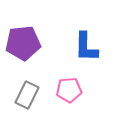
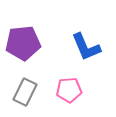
blue L-shape: rotated 24 degrees counterclockwise
gray rectangle: moved 2 px left, 3 px up
